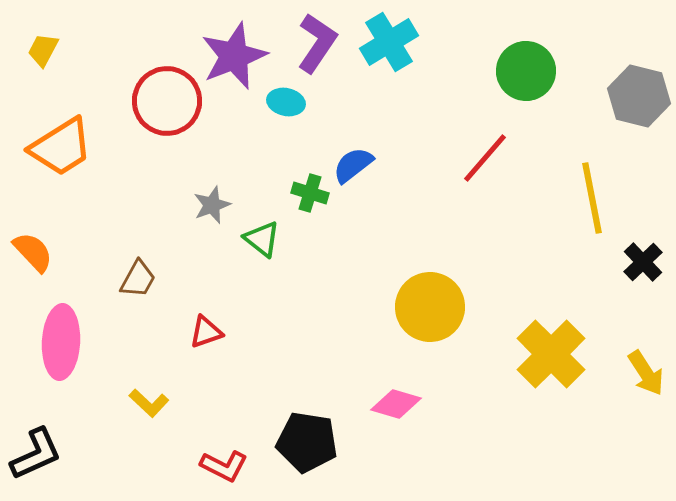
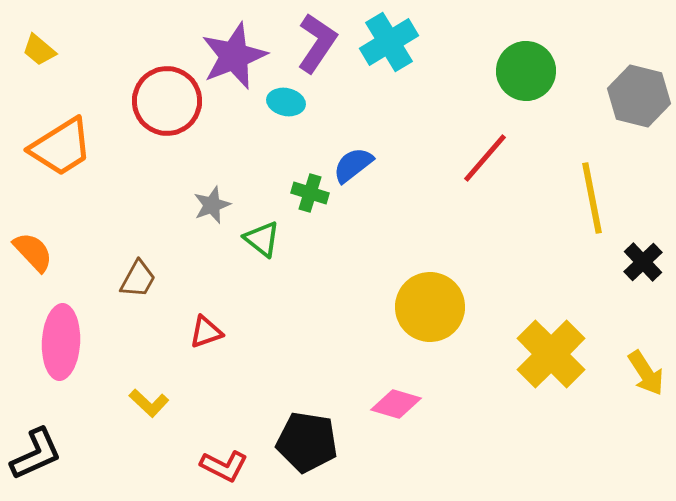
yellow trapezoid: moved 4 px left; rotated 78 degrees counterclockwise
